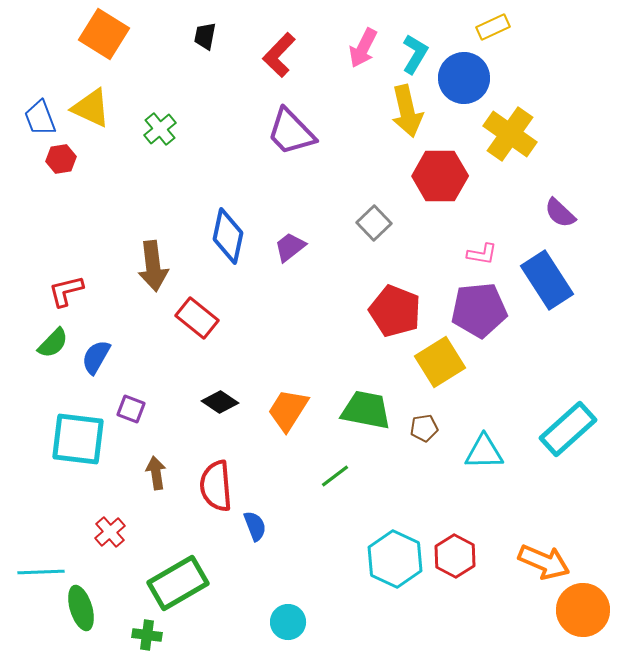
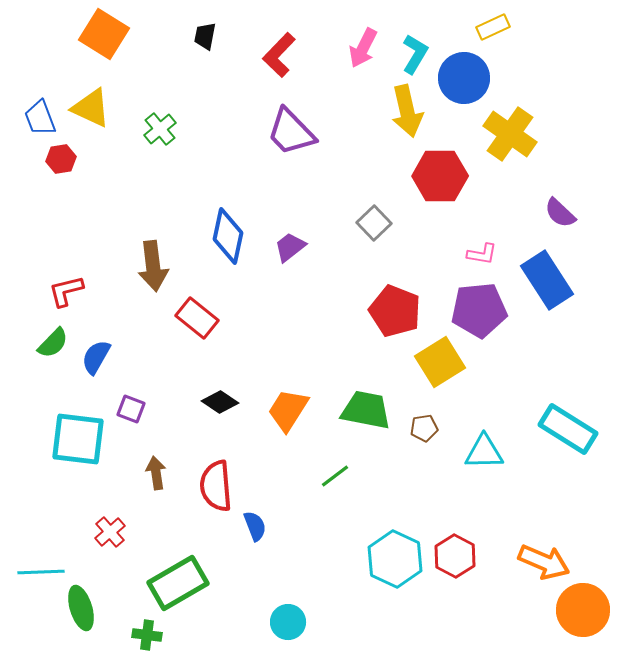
cyan rectangle at (568, 429): rotated 74 degrees clockwise
